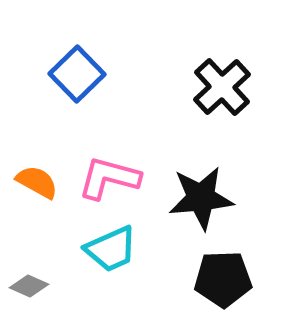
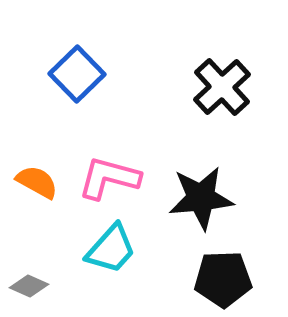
cyan trapezoid: rotated 24 degrees counterclockwise
